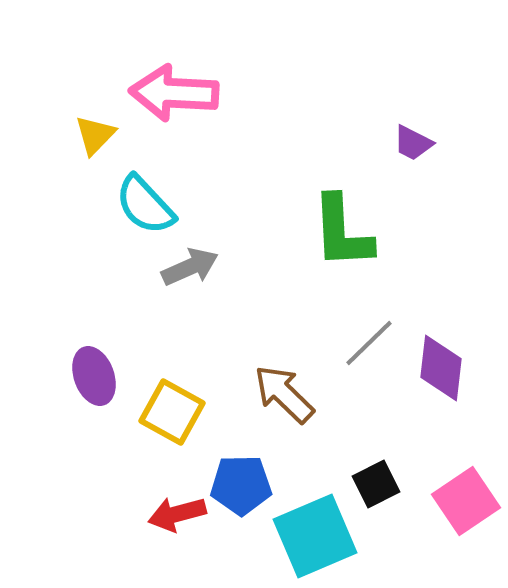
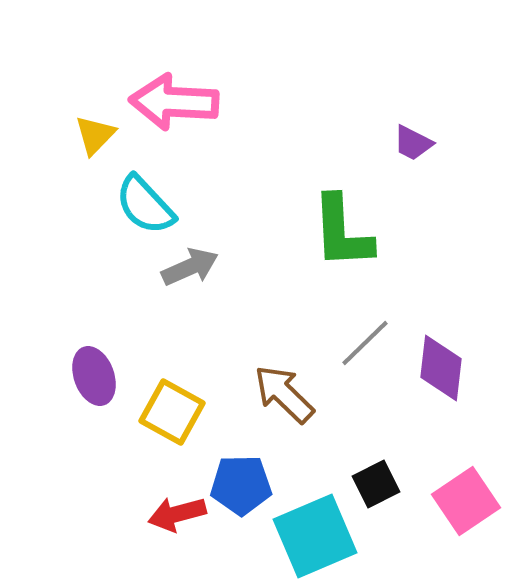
pink arrow: moved 9 px down
gray line: moved 4 px left
